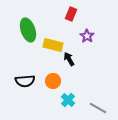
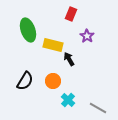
black semicircle: rotated 54 degrees counterclockwise
